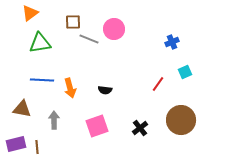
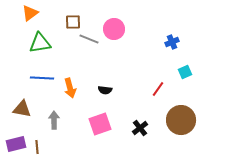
blue line: moved 2 px up
red line: moved 5 px down
pink square: moved 3 px right, 2 px up
